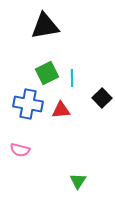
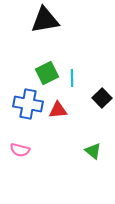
black triangle: moved 6 px up
red triangle: moved 3 px left
green triangle: moved 15 px right, 30 px up; rotated 24 degrees counterclockwise
